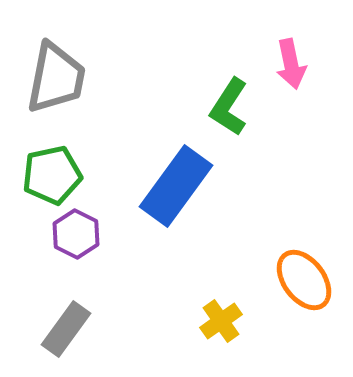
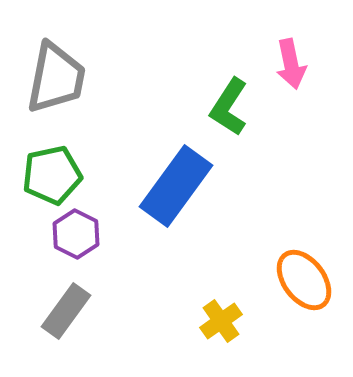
gray rectangle: moved 18 px up
